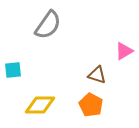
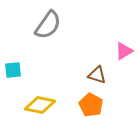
yellow diamond: rotated 12 degrees clockwise
